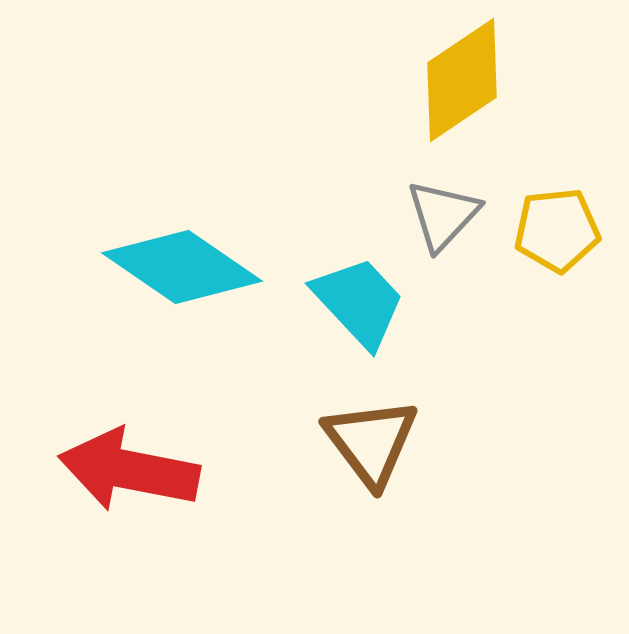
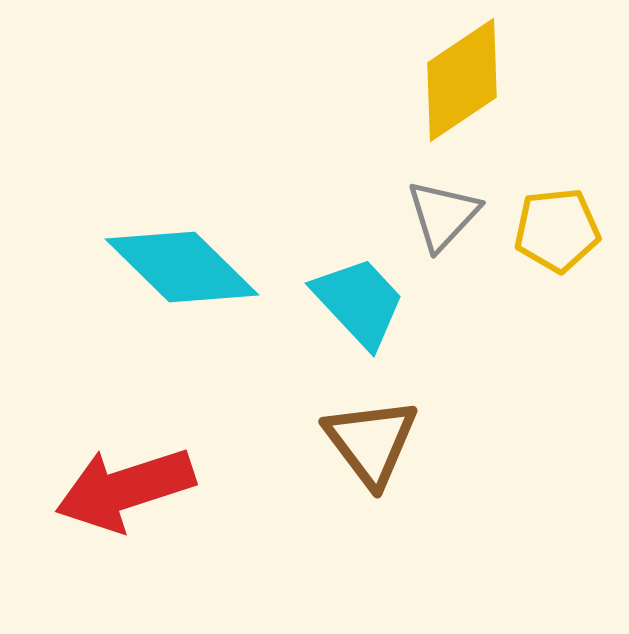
cyan diamond: rotated 10 degrees clockwise
red arrow: moved 4 px left, 19 px down; rotated 29 degrees counterclockwise
